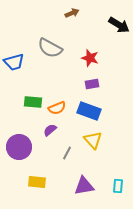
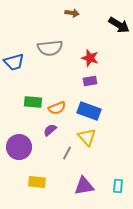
brown arrow: rotated 32 degrees clockwise
gray semicircle: rotated 35 degrees counterclockwise
purple rectangle: moved 2 px left, 3 px up
yellow triangle: moved 6 px left, 3 px up
